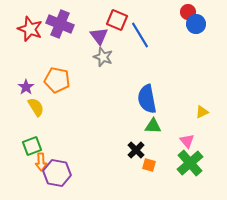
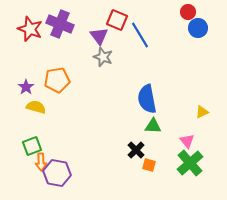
blue circle: moved 2 px right, 4 px down
orange pentagon: rotated 20 degrees counterclockwise
yellow semicircle: rotated 42 degrees counterclockwise
